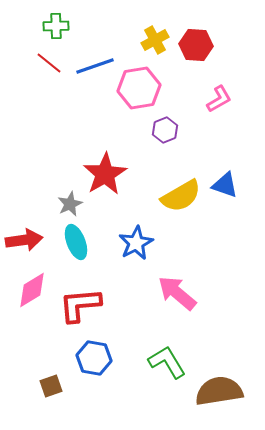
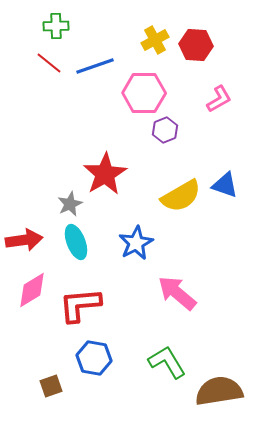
pink hexagon: moved 5 px right, 5 px down; rotated 9 degrees clockwise
